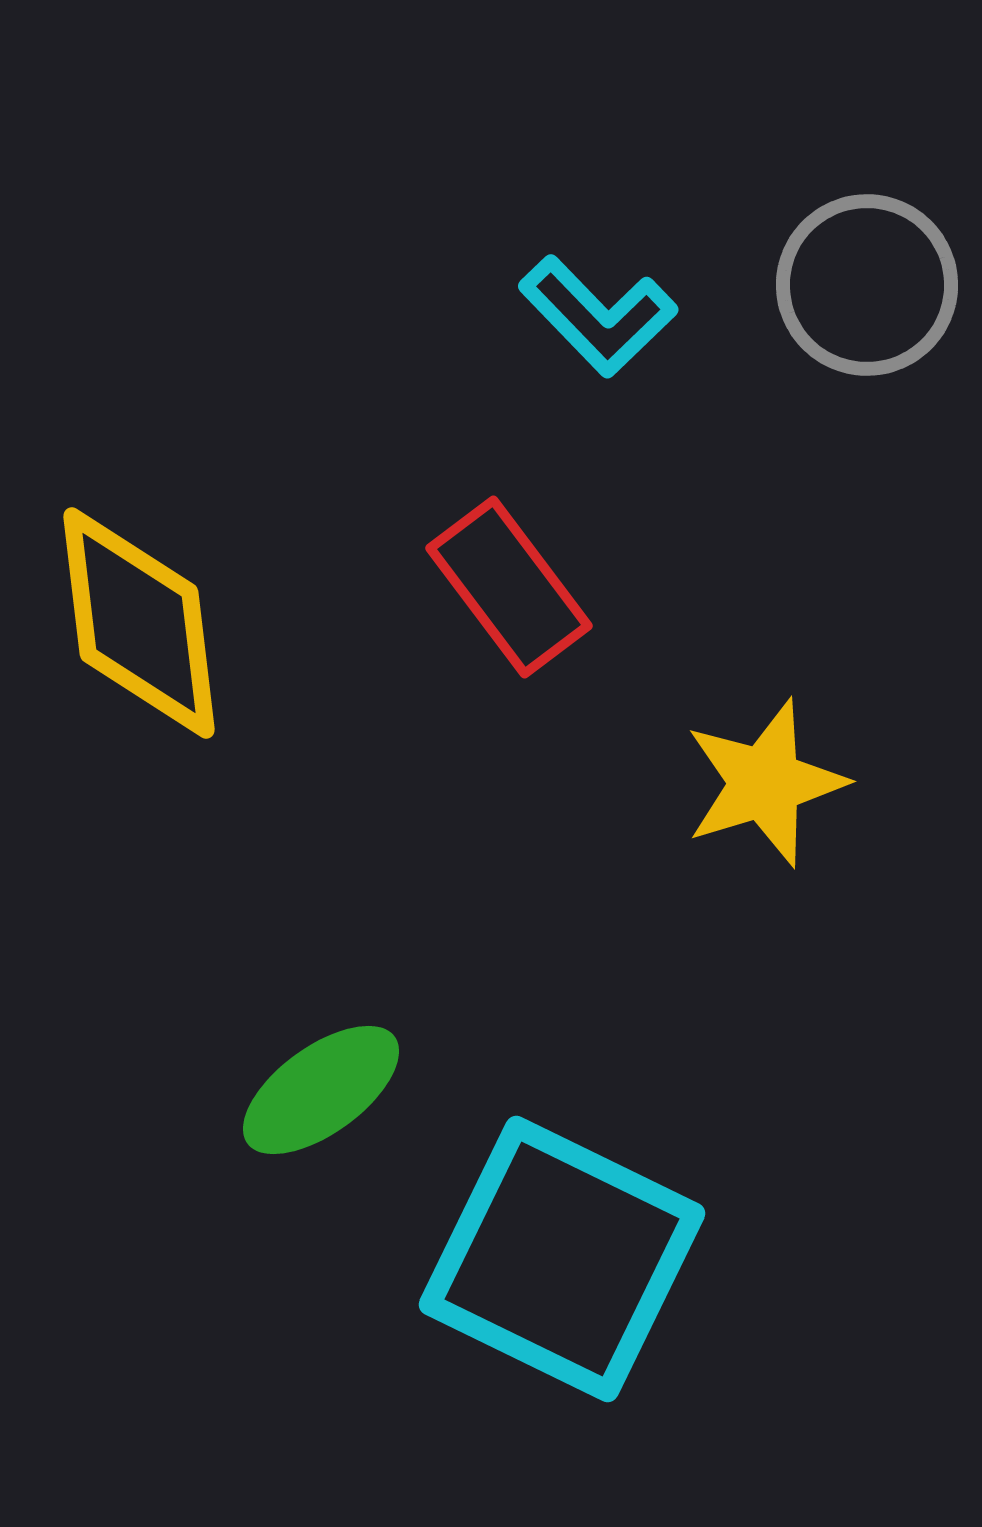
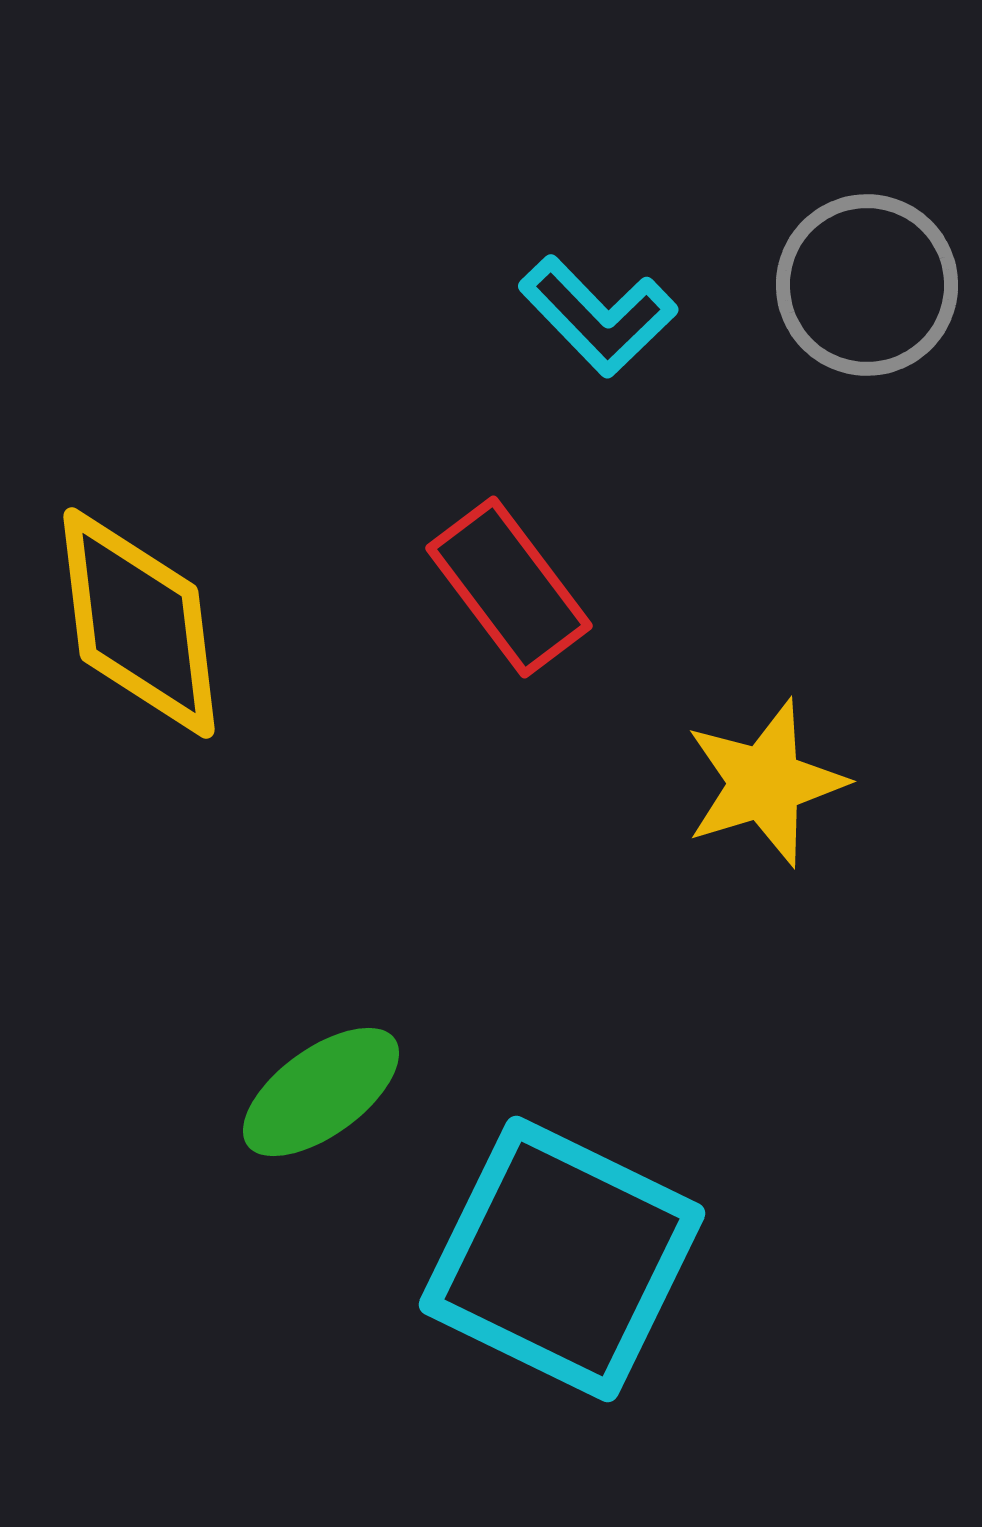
green ellipse: moved 2 px down
